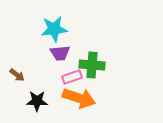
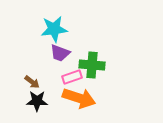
purple trapezoid: rotated 25 degrees clockwise
brown arrow: moved 15 px right, 7 px down
